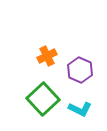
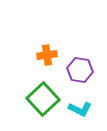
orange cross: moved 1 px up; rotated 18 degrees clockwise
purple hexagon: rotated 15 degrees counterclockwise
